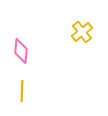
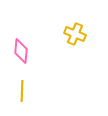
yellow cross: moved 7 px left, 2 px down; rotated 30 degrees counterclockwise
